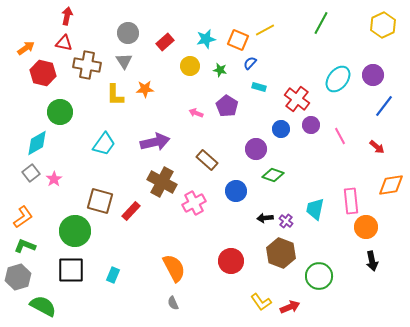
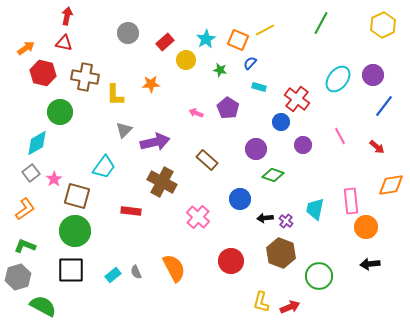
cyan star at (206, 39): rotated 18 degrees counterclockwise
gray triangle at (124, 61): moved 69 px down; rotated 18 degrees clockwise
brown cross at (87, 65): moved 2 px left, 12 px down
yellow circle at (190, 66): moved 4 px left, 6 px up
orange star at (145, 89): moved 6 px right, 5 px up
purple pentagon at (227, 106): moved 1 px right, 2 px down
purple circle at (311, 125): moved 8 px left, 20 px down
blue circle at (281, 129): moved 7 px up
cyan trapezoid at (104, 144): moved 23 px down
blue circle at (236, 191): moved 4 px right, 8 px down
brown square at (100, 201): moved 23 px left, 5 px up
pink cross at (194, 203): moved 4 px right, 14 px down; rotated 20 degrees counterclockwise
red rectangle at (131, 211): rotated 54 degrees clockwise
orange L-shape at (23, 217): moved 2 px right, 8 px up
black arrow at (372, 261): moved 2 px left, 3 px down; rotated 96 degrees clockwise
cyan rectangle at (113, 275): rotated 28 degrees clockwise
yellow L-shape at (261, 302): rotated 50 degrees clockwise
gray semicircle at (173, 303): moved 37 px left, 31 px up
